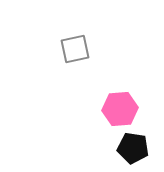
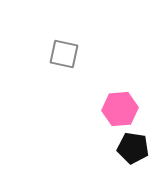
gray square: moved 11 px left, 5 px down; rotated 24 degrees clockwise
